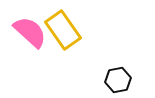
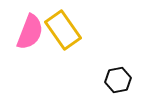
pink semicircle: rotated 69 degrees clockwise
